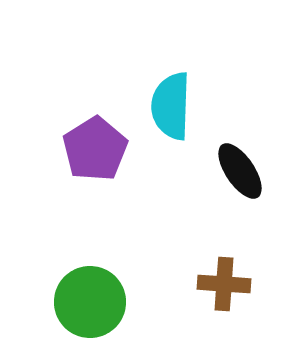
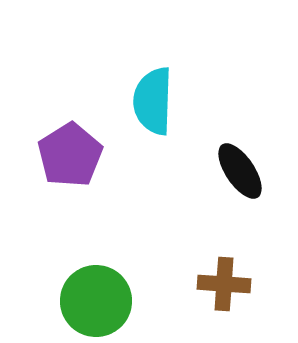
cyan semicircle: moved 18 px left, 5 px up
purple pentagon: moved 25 px left, 6 px down
green circle: moved 6 px right, 1 px up
